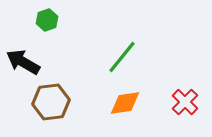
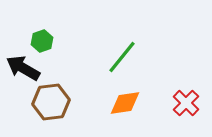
green hexagon: moved 5 px left, 21 px down
black arrow: moved 6 px down
red cross: moved 1 px right, 1 px down
